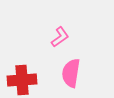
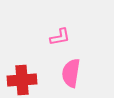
pink L-shape: rotated 25 degrees clockwise
